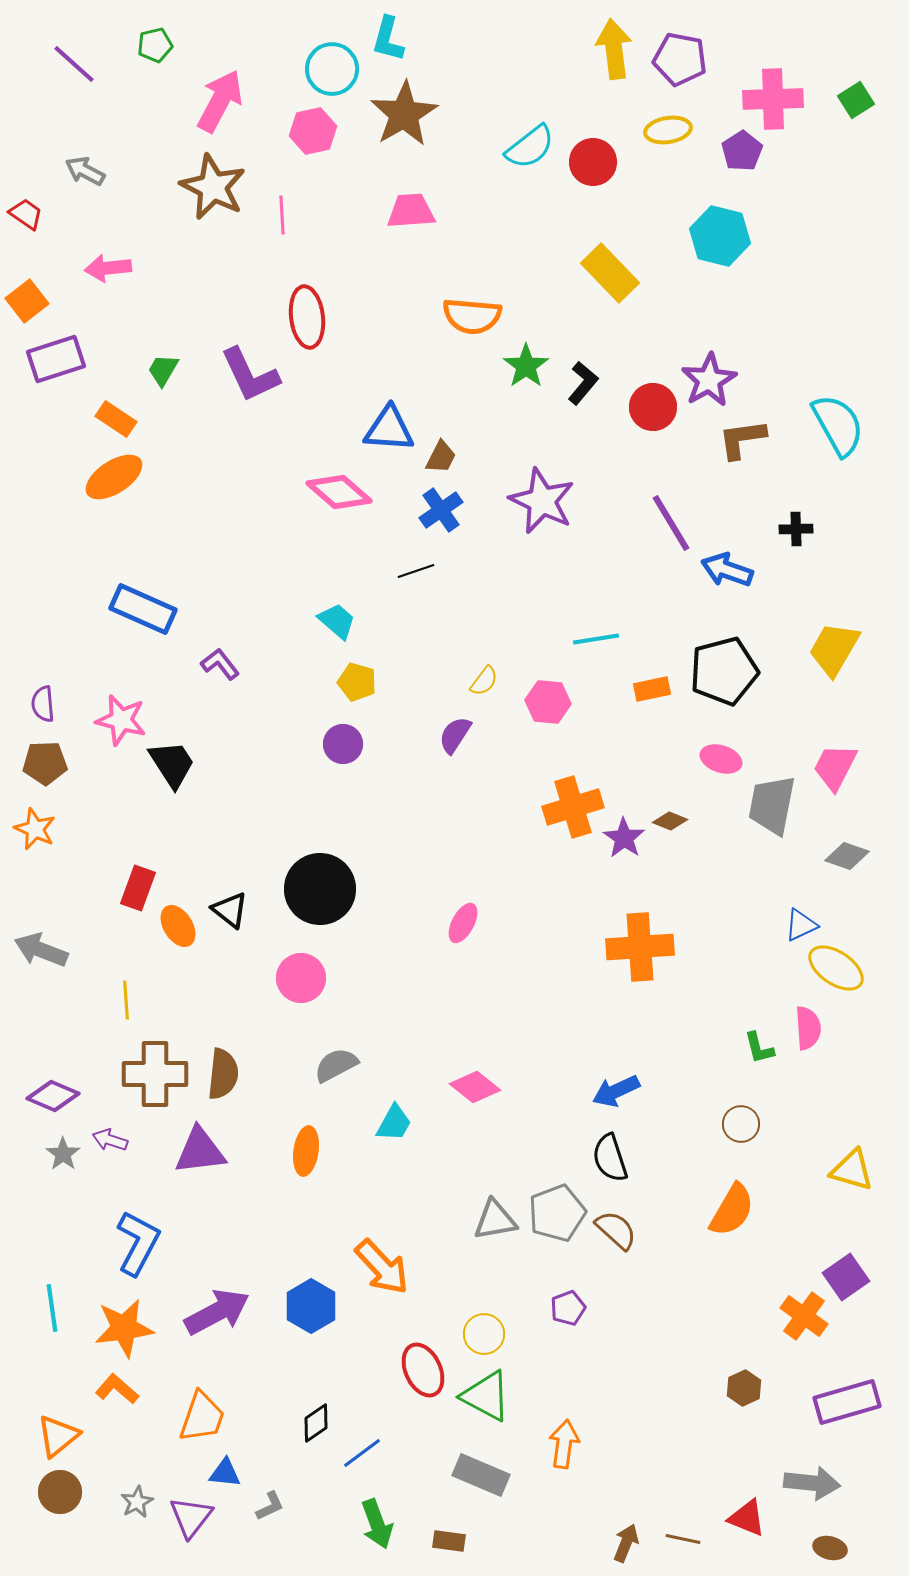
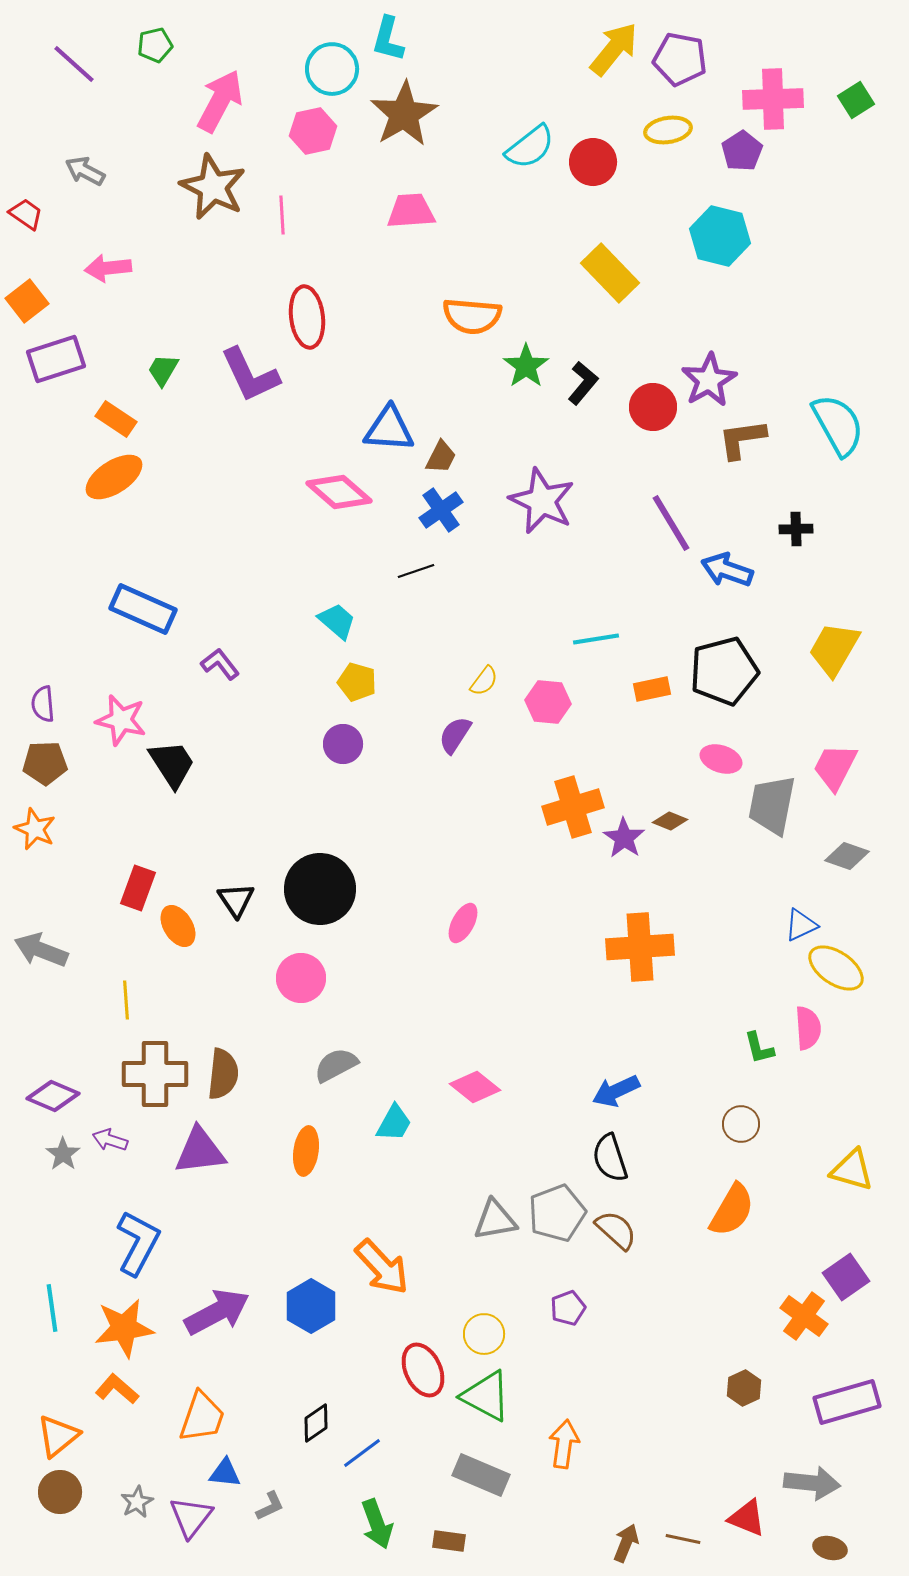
yellow arrow at (614, 49): rotated 46 degrees clockwise
black triangle at (230, 910): moved 6 px right, 10 px up; rotated 18 degrees clockwise
